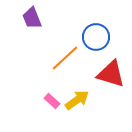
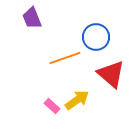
orange line: rotated 24 degrees clockwise
red triangle: rotated 24 degrees clockwise
pink rectangle: moved 5 px down
